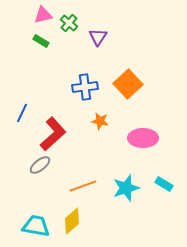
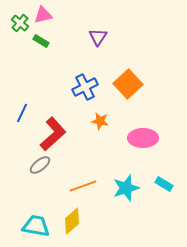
green cross: moved 49 px left
blue cross: rotated 20 degrees counterclockwise
